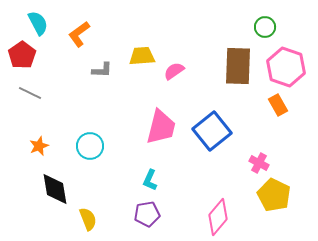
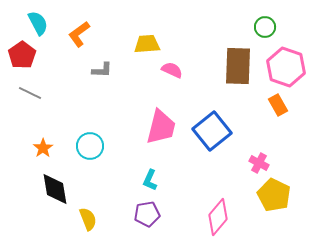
yellow trapezoid: moved 5 px right, 12 px up
pink semicircle: moved 2 px left, 1 px up; rotated 60 degrees clockwise
orange star: moved 4 px right, 2 px down; rotated 12 degrees counterclockwise
